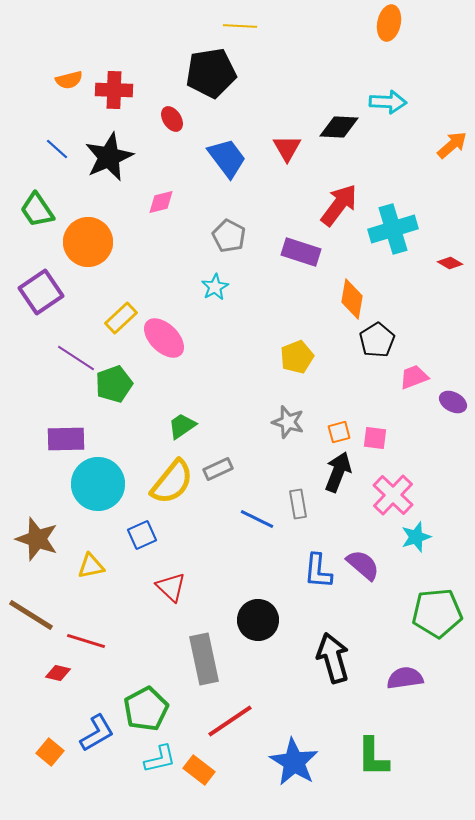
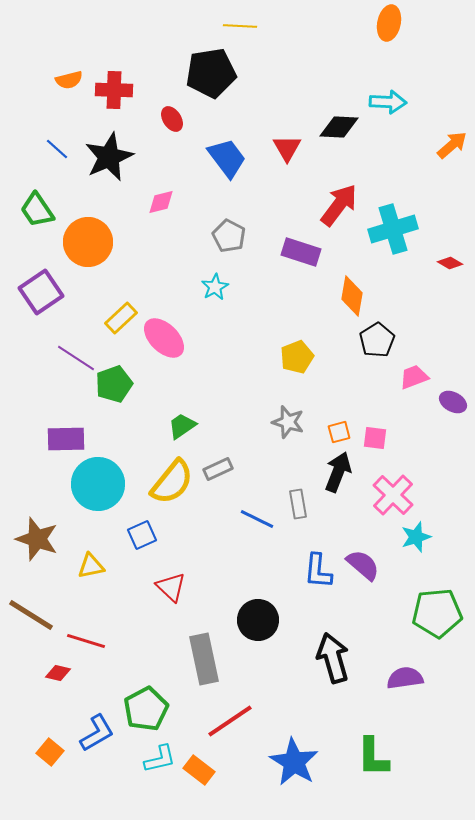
orange diamond at (352, 299): moved 3 px up
